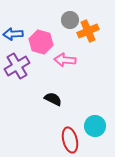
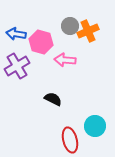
gray circle: moved 6 px down
blue arrow: moved 3 px right; rotated 12 degrees clockwise
